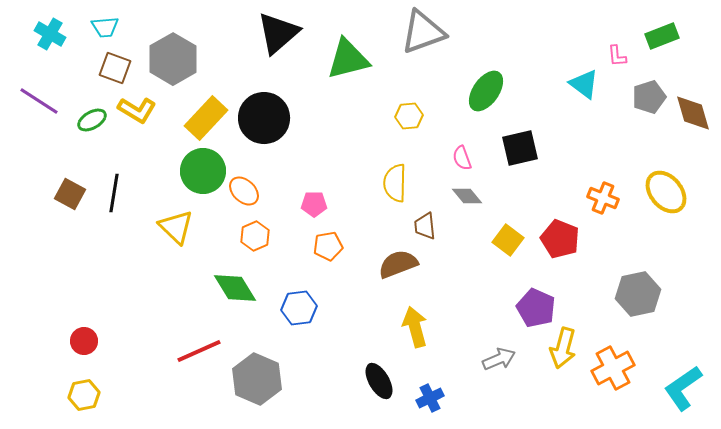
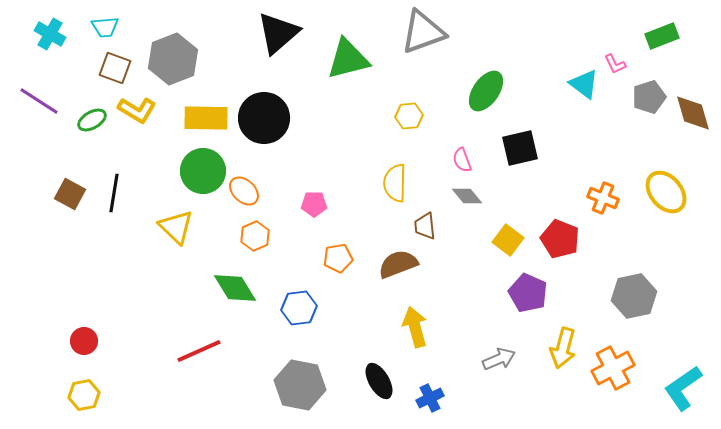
pink L-shape at (617, 56): moved 2 px left, 8 px down; rotated 20 degrees counterclockwise
gray hexagon at (173, 59): rotated 9 degrees clockwise
yellow rectangle at (206, 118): rotated 48 degrees clockwise
pink semicircle at (462, 158): moved 2 px down
orange pentagon at (328, 246): moved 10 px right, 12 px down
gray hexagon at (638, 294): moved 4 px left, 2 px down
purple pentagon at (536, 308): moved 8 px left, 15 px up
gray hexagon at (257, 379): moved 43 px right, 6 px down; rotated 12 degrees counterclockwise
